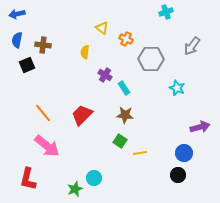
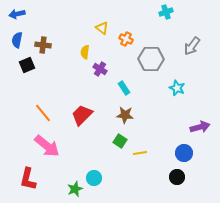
purple cross: moved 5 px left, 6 px up
black circle: moved 1 px left, 2 px down
